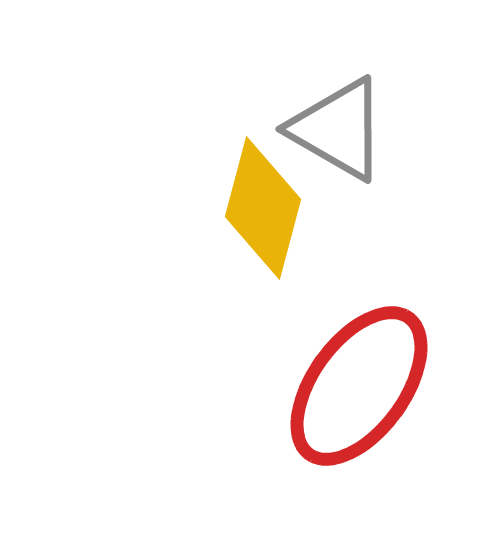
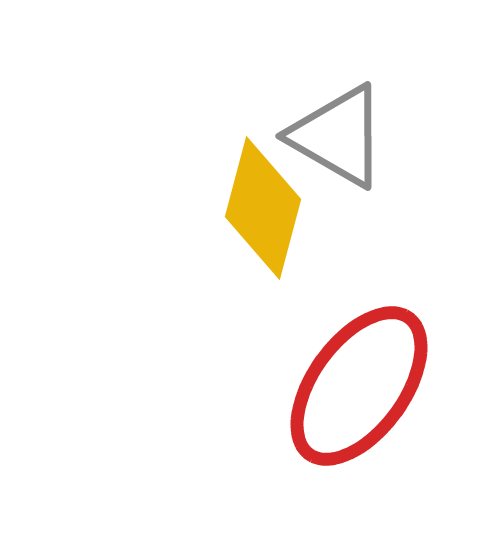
gray triangle: moved 7 px down
